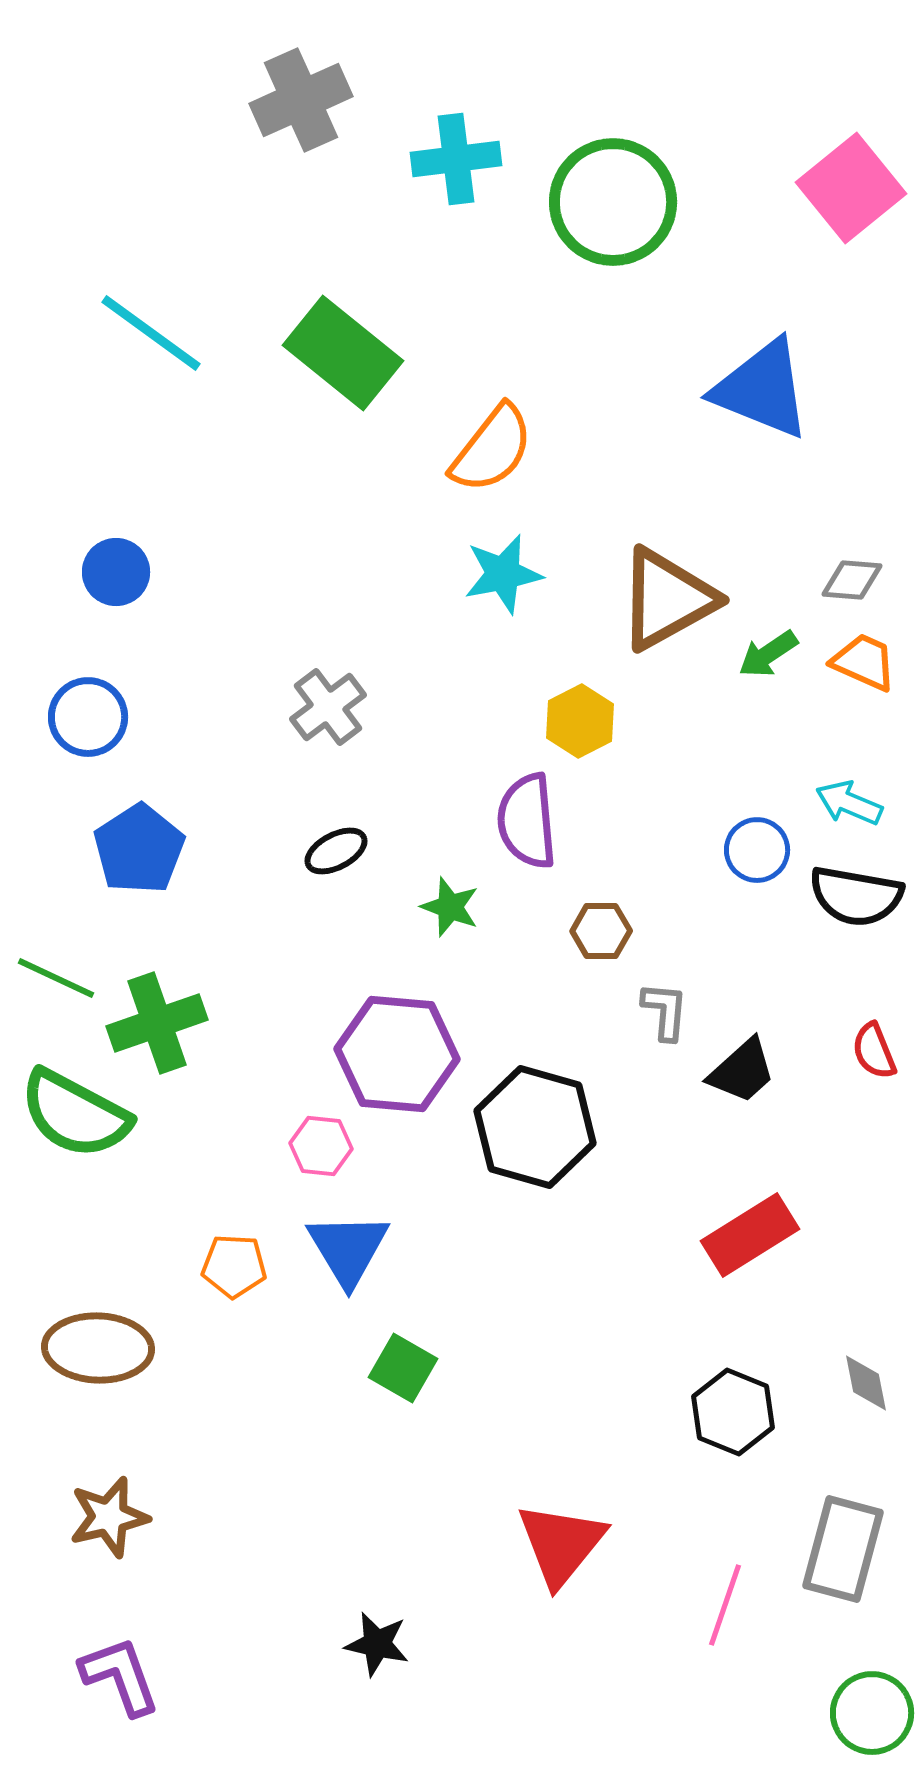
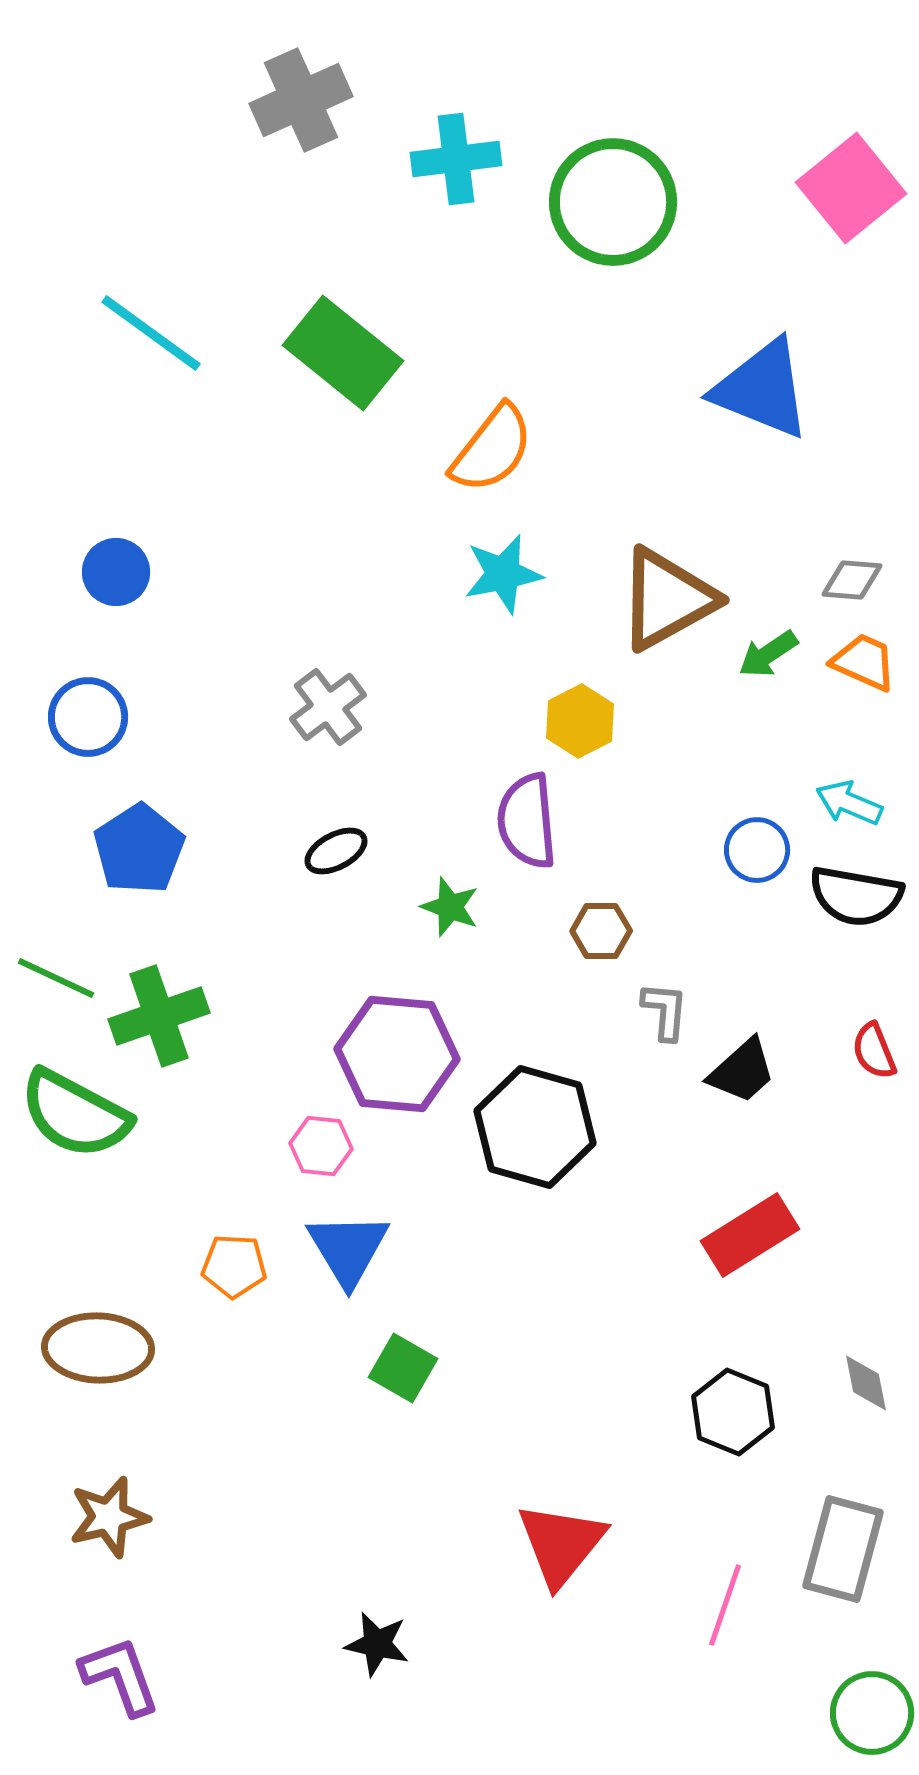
green cross at (157, 1023): moved 2 px right, 7 px up
